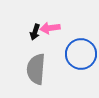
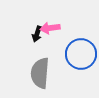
black arrow: moved 2 px right, 2 px down
gray semicircle: moved 4 px right, 4 px down
